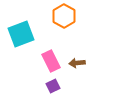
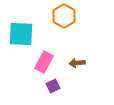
cyan square: rotated 24 degrees clockwise
pink rectangle: moved 7 px left, 1 px down; rotated 55 degrees clockwise
